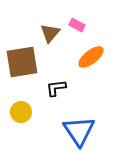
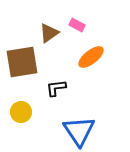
brown triangle: moved 1 px left; rotated 15 degrees clockwise
